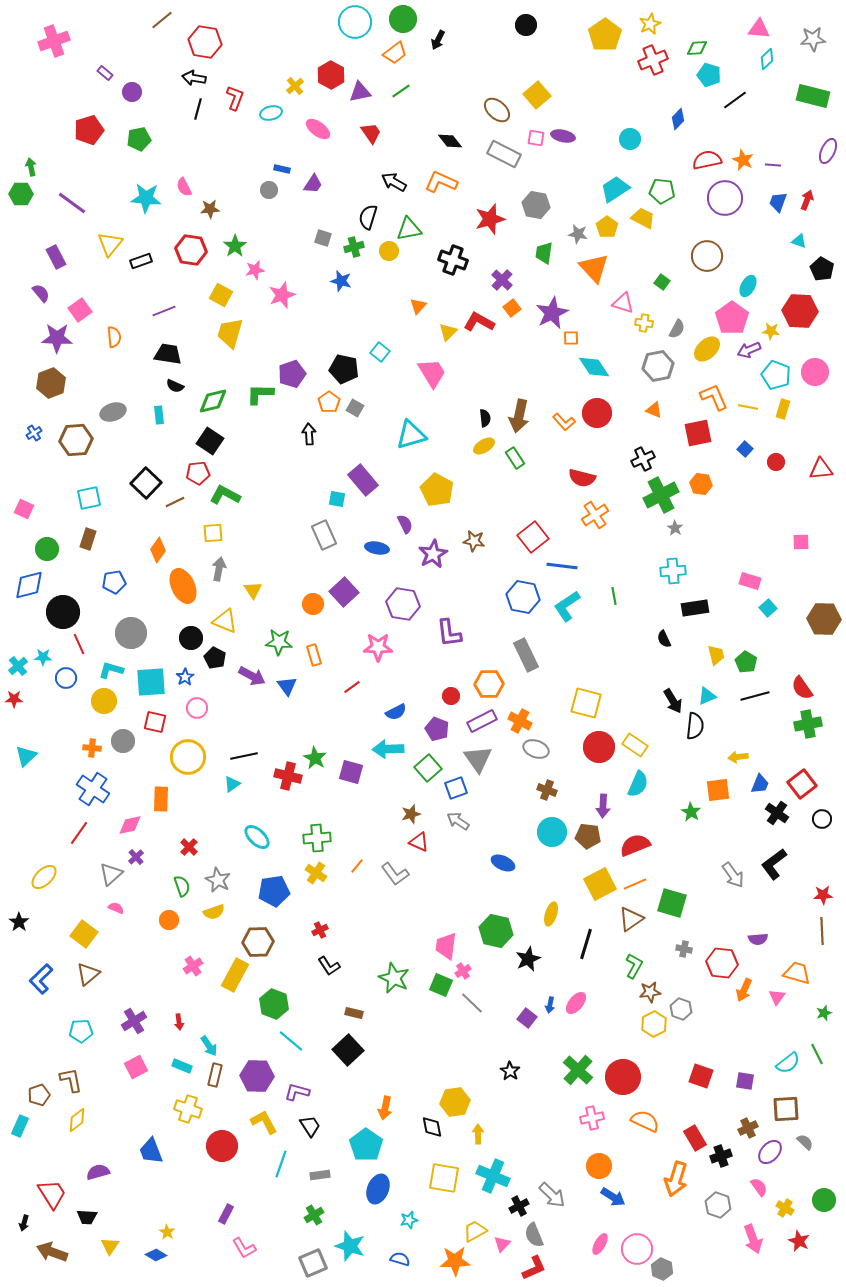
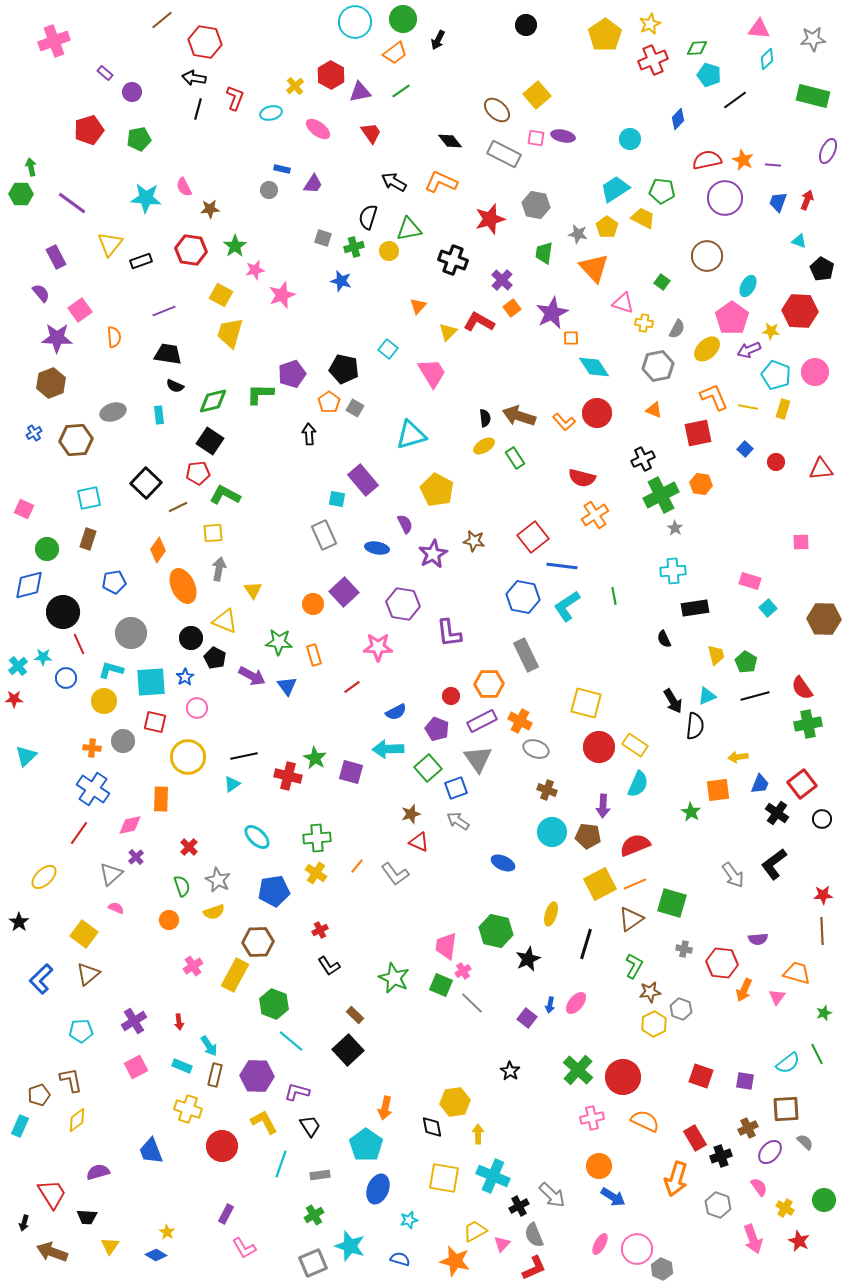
cyan square at (380, 352): moved 8 px right, 3 px up
brown arrow at (519, 416): rotated 96 degrees clockwise
brown line at (175, 502): moved 3 px right, 5 px down
brown rectangle at (354, 1013): moved 1 px right, 2 px down; rotated 30 degrees clockwise
orange star at (455, 1261): rotated 16 degrees clockwise
